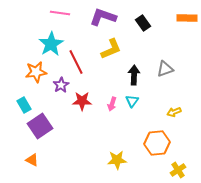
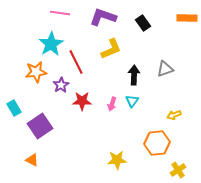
cyan rectangle: moved 10 px left, 3 px down
yellow arrow: moved 3 px down
